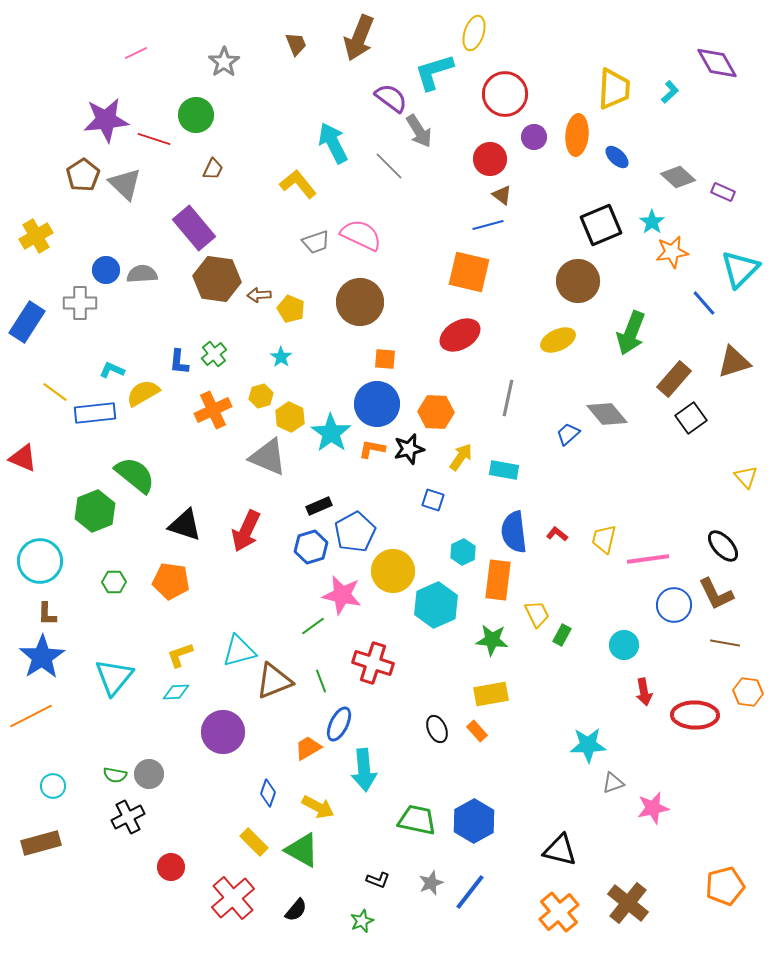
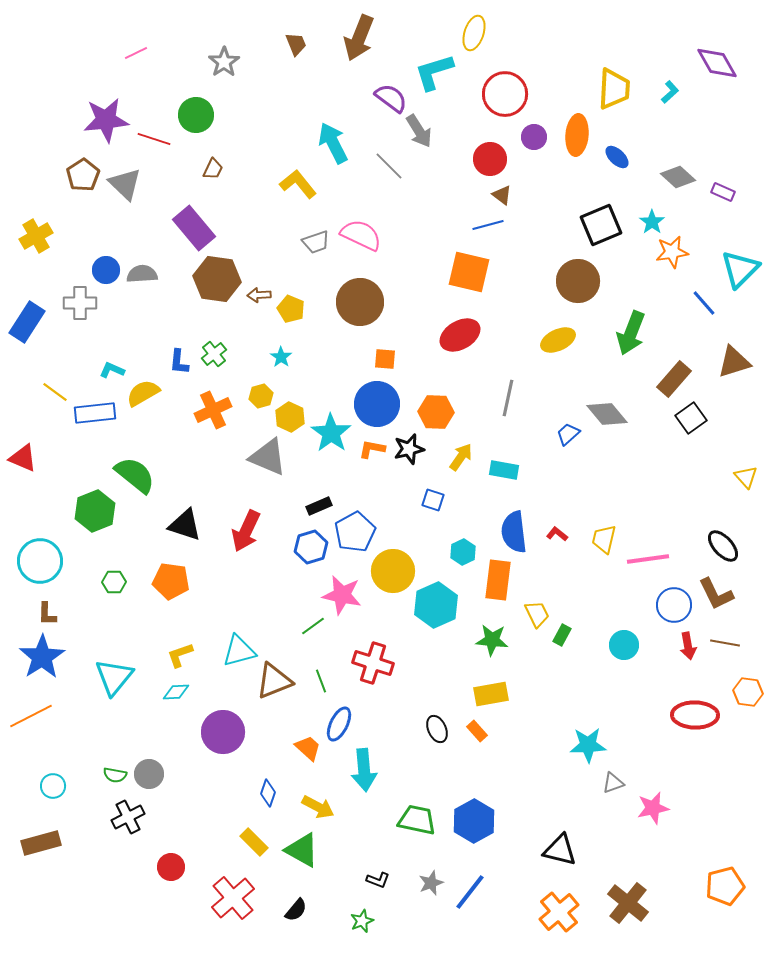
red arrow at (644, 692): moved 44 px right, 46 px up
orange trapezoid at (308, 748): rotated 72 degrees clockwise
